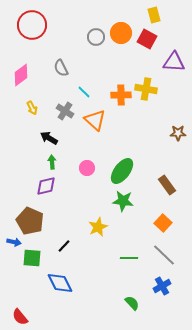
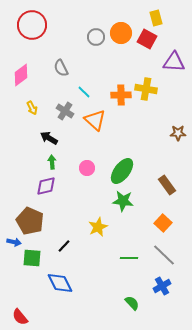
yellow rectangle: moved 2 px right, 3 px down
